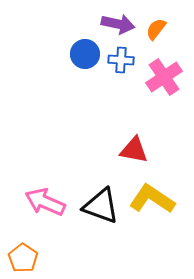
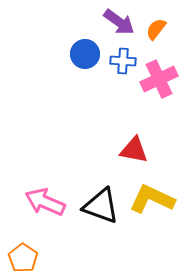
purple arrow: moved 1 px right, 2 px up; rotated 24 degrees clockwise
blue cross: moved 2 px right, 1 px down
pink cross: moved 5 px left, 2 px down; rotated 9 degrees clockwise
yellow L-shape: rotated 9 degrees counterclockwise
